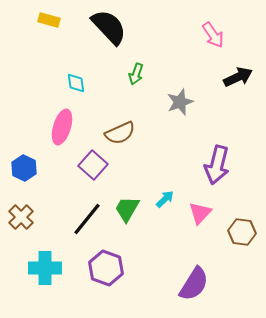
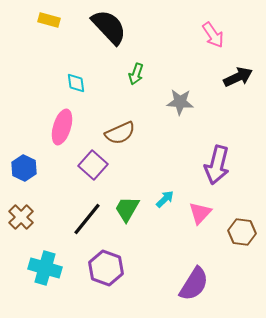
gray star: rotated 24 degrees clockwise
cyan cross: rotated 16 degrees clockwise
